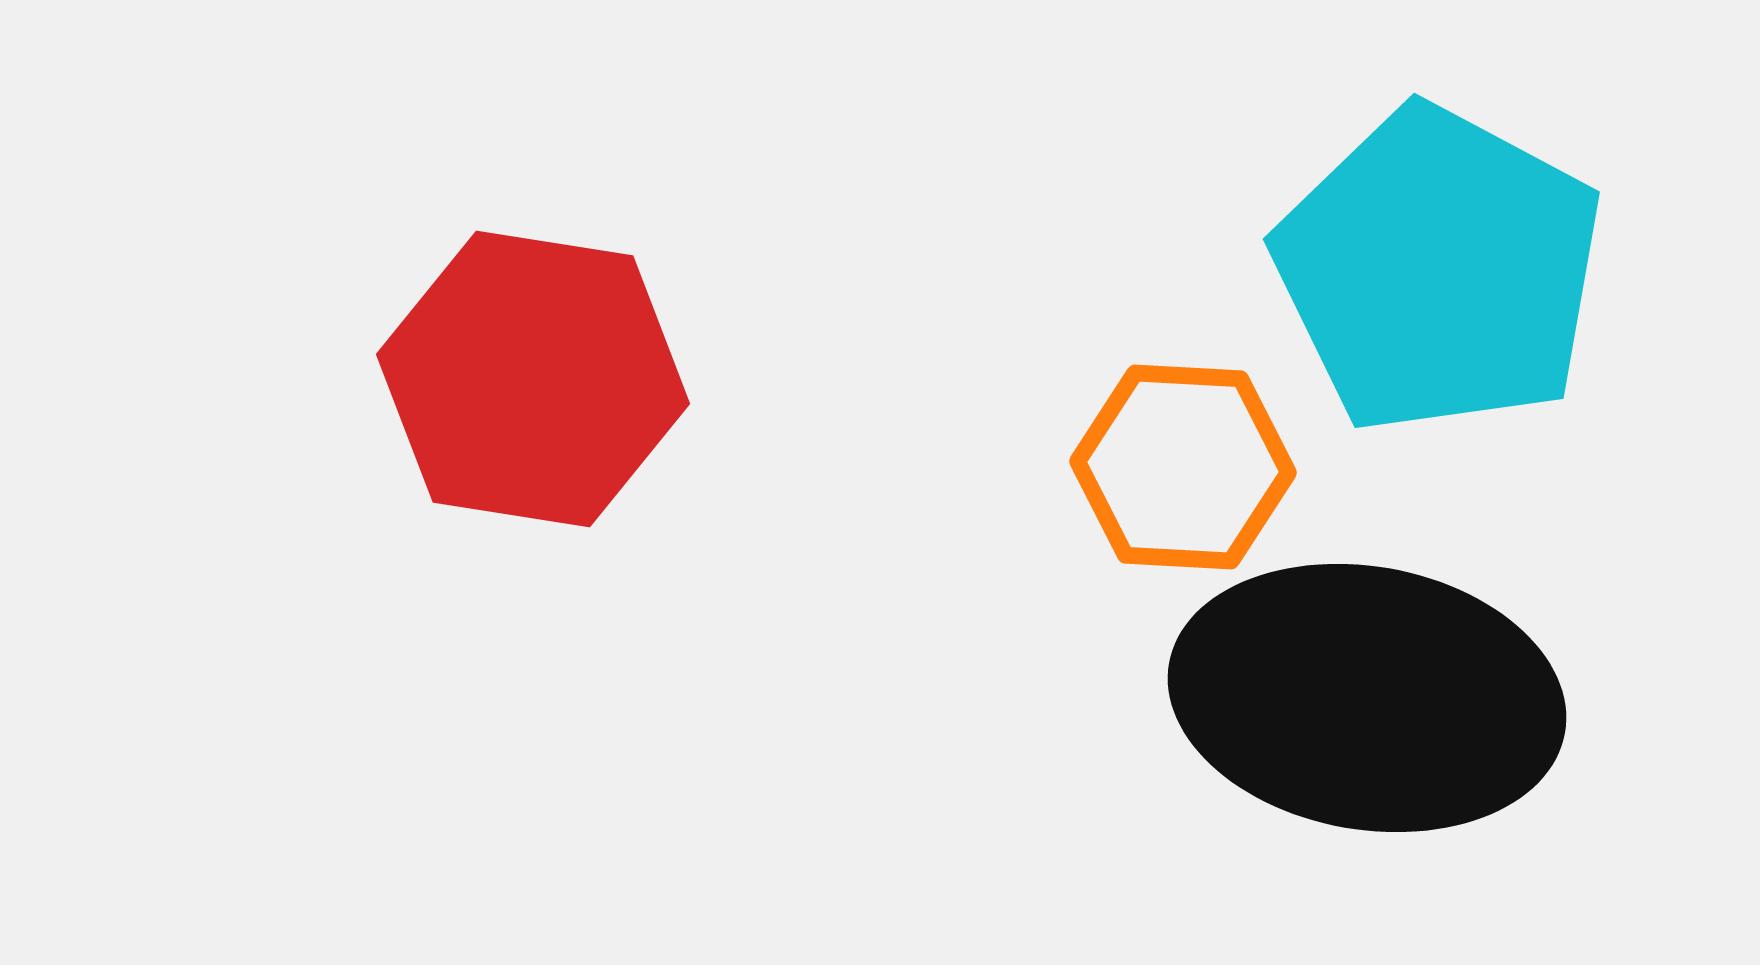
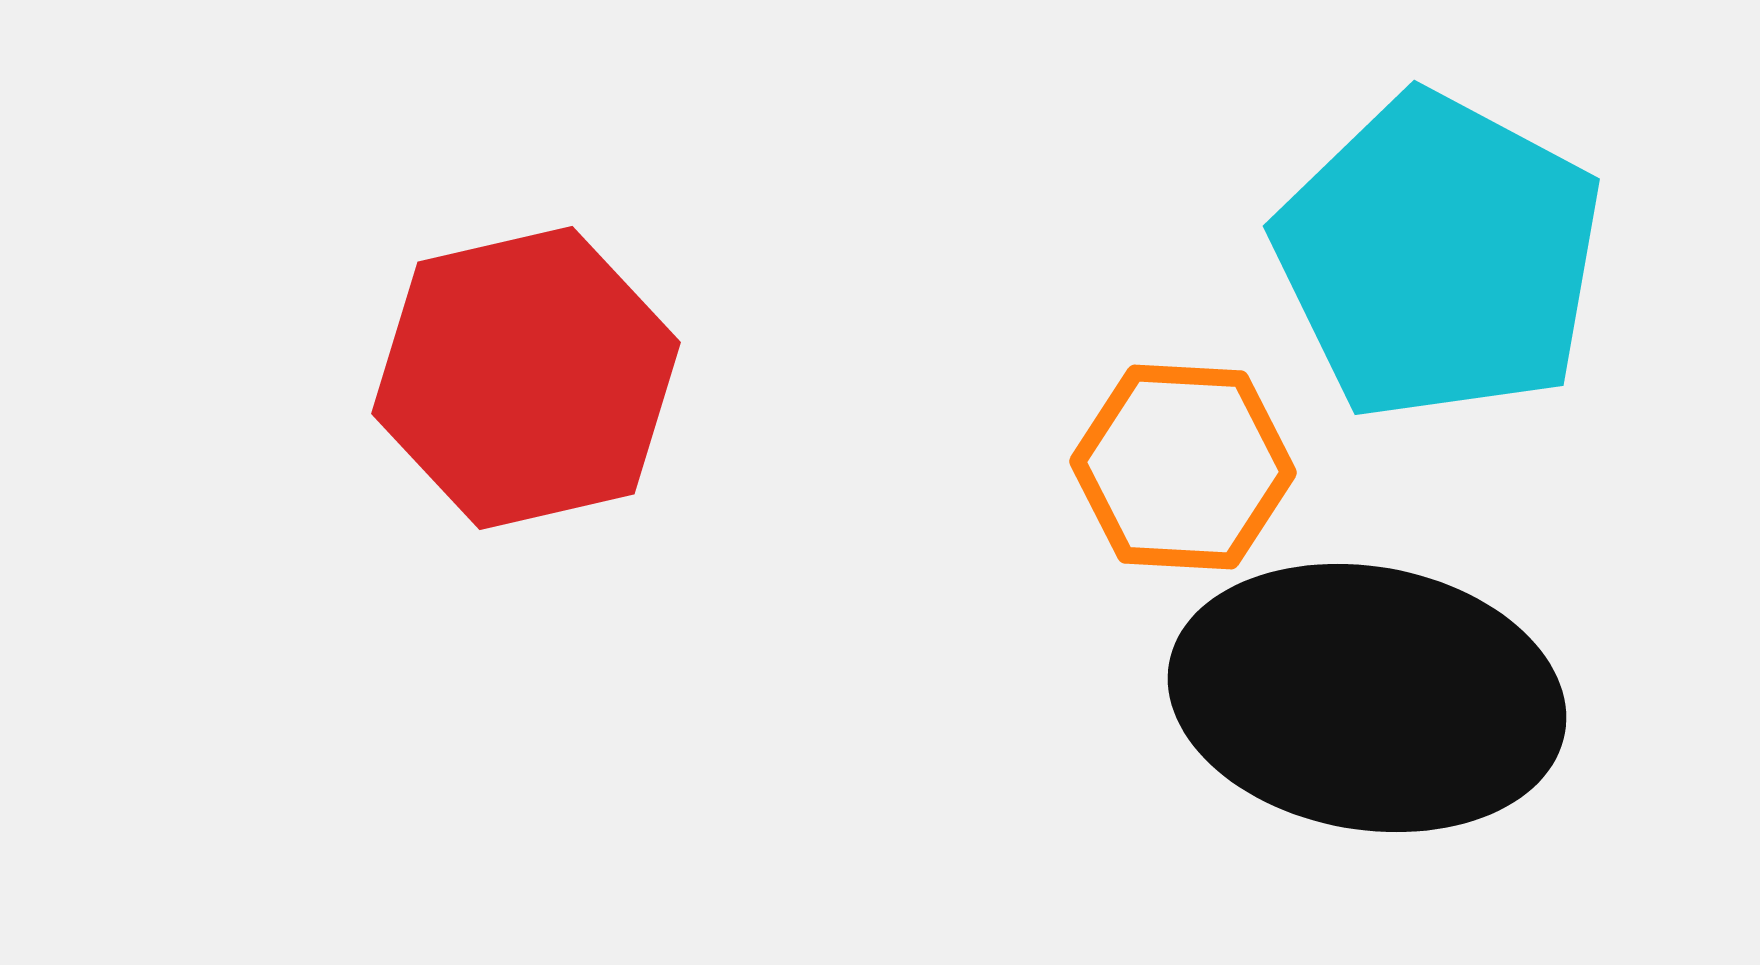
cyan pentagon: moved 13 px up
red hexagon: moved 7 px left, 1 px up; rotated 22 degrees counterclockwise
